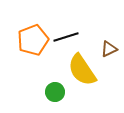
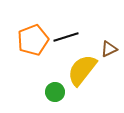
yellow semicircle: rotated 72 degrees clockwise
